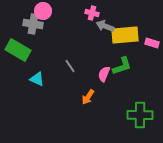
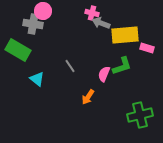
gray arrow: moved 4 px left, 3 px up
pink rectangle: moved 5 px left, 5 px down
cyan triangle: rotated 14 degrees clockwise
green cross: rotated 15 degrees counterclockwise
